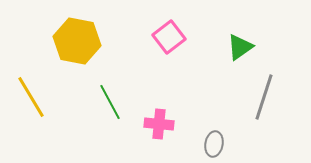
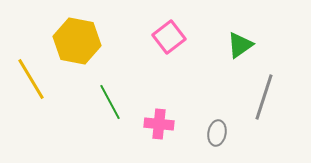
green triangle: moved 2 px up
yellow line: moved 18 px up
gray ellipse: moved 3 px right, 11 px up
